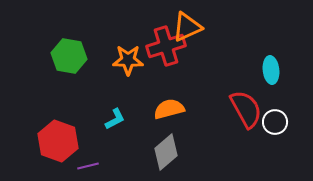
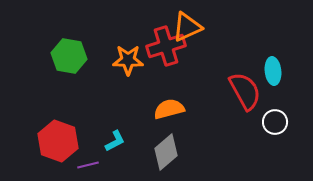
cyan ellipse: moved 2 px right, 1 px down
red semicircle: moved 1 px left, 18 px up
cyan L-shape: moved 22 px down
purple line: moved 1 px up
